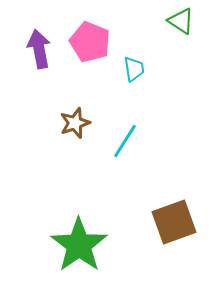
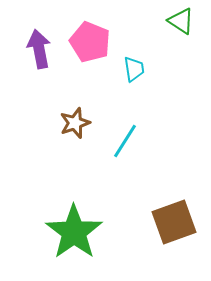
green star: moved 5 px left, 13 px up
